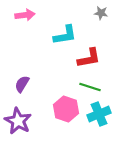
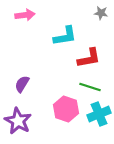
cyan L-shape: moved 1 px down
